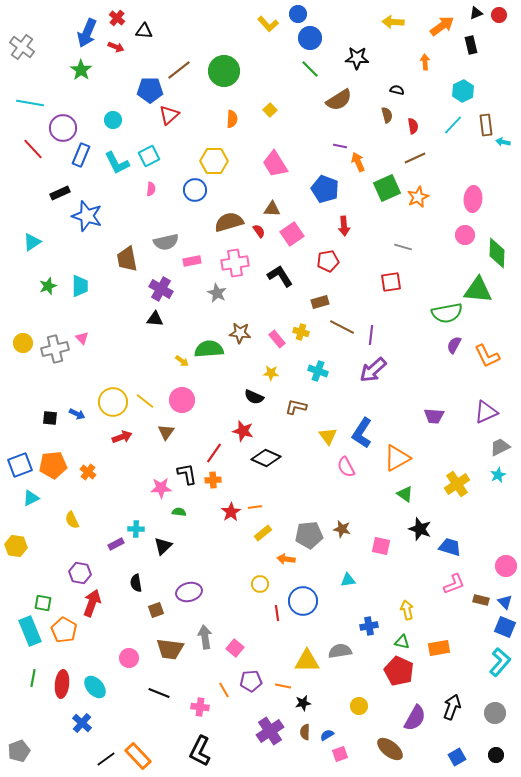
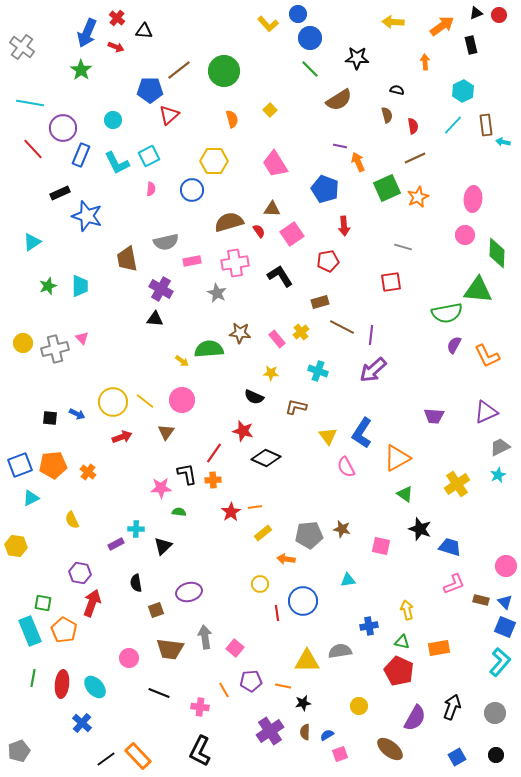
orange semicircle at (232, 119): rotated 18 degrees counterclockwise
blue circle at (195, 190): moved 3 px left
yellow cross at (301, 332): rotated 35 degrees clockwise
